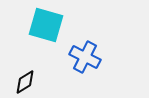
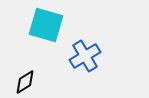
blue cross: moved 1 px up; rotated 32 degrees clockwise
